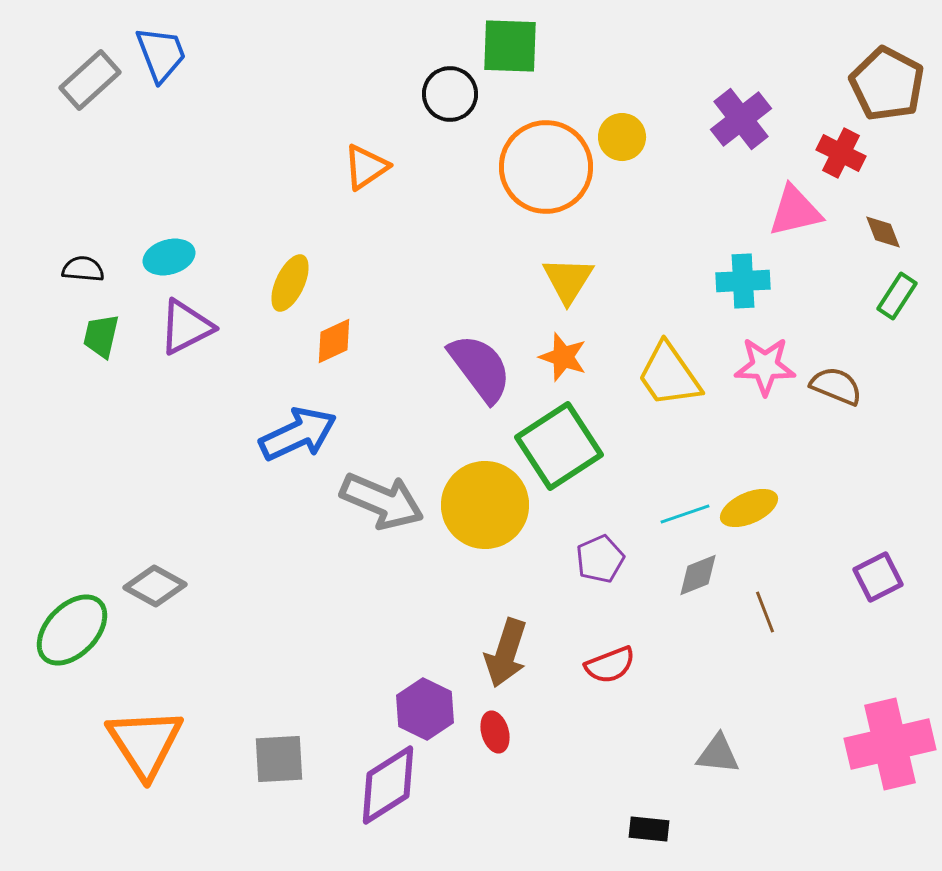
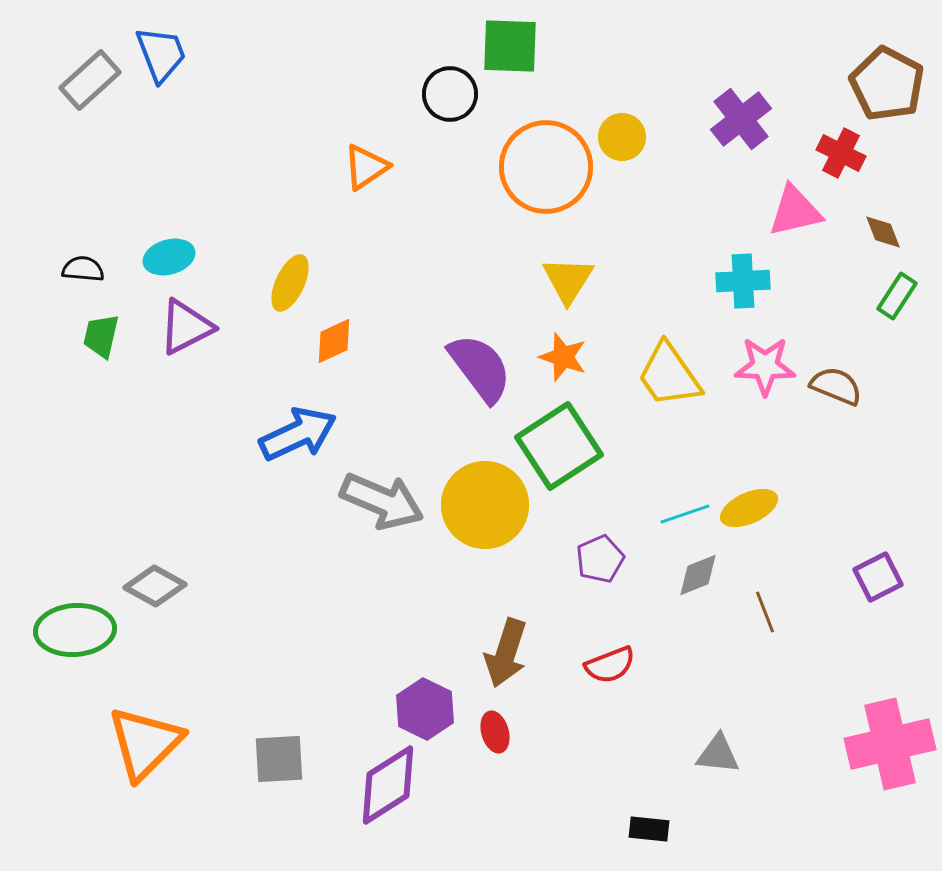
green ellipse at (72, 630): moved 3 px right; rotated 42 degrees clockwise
orange triangle at (145, 743): rotated 18 degrees clockwise
